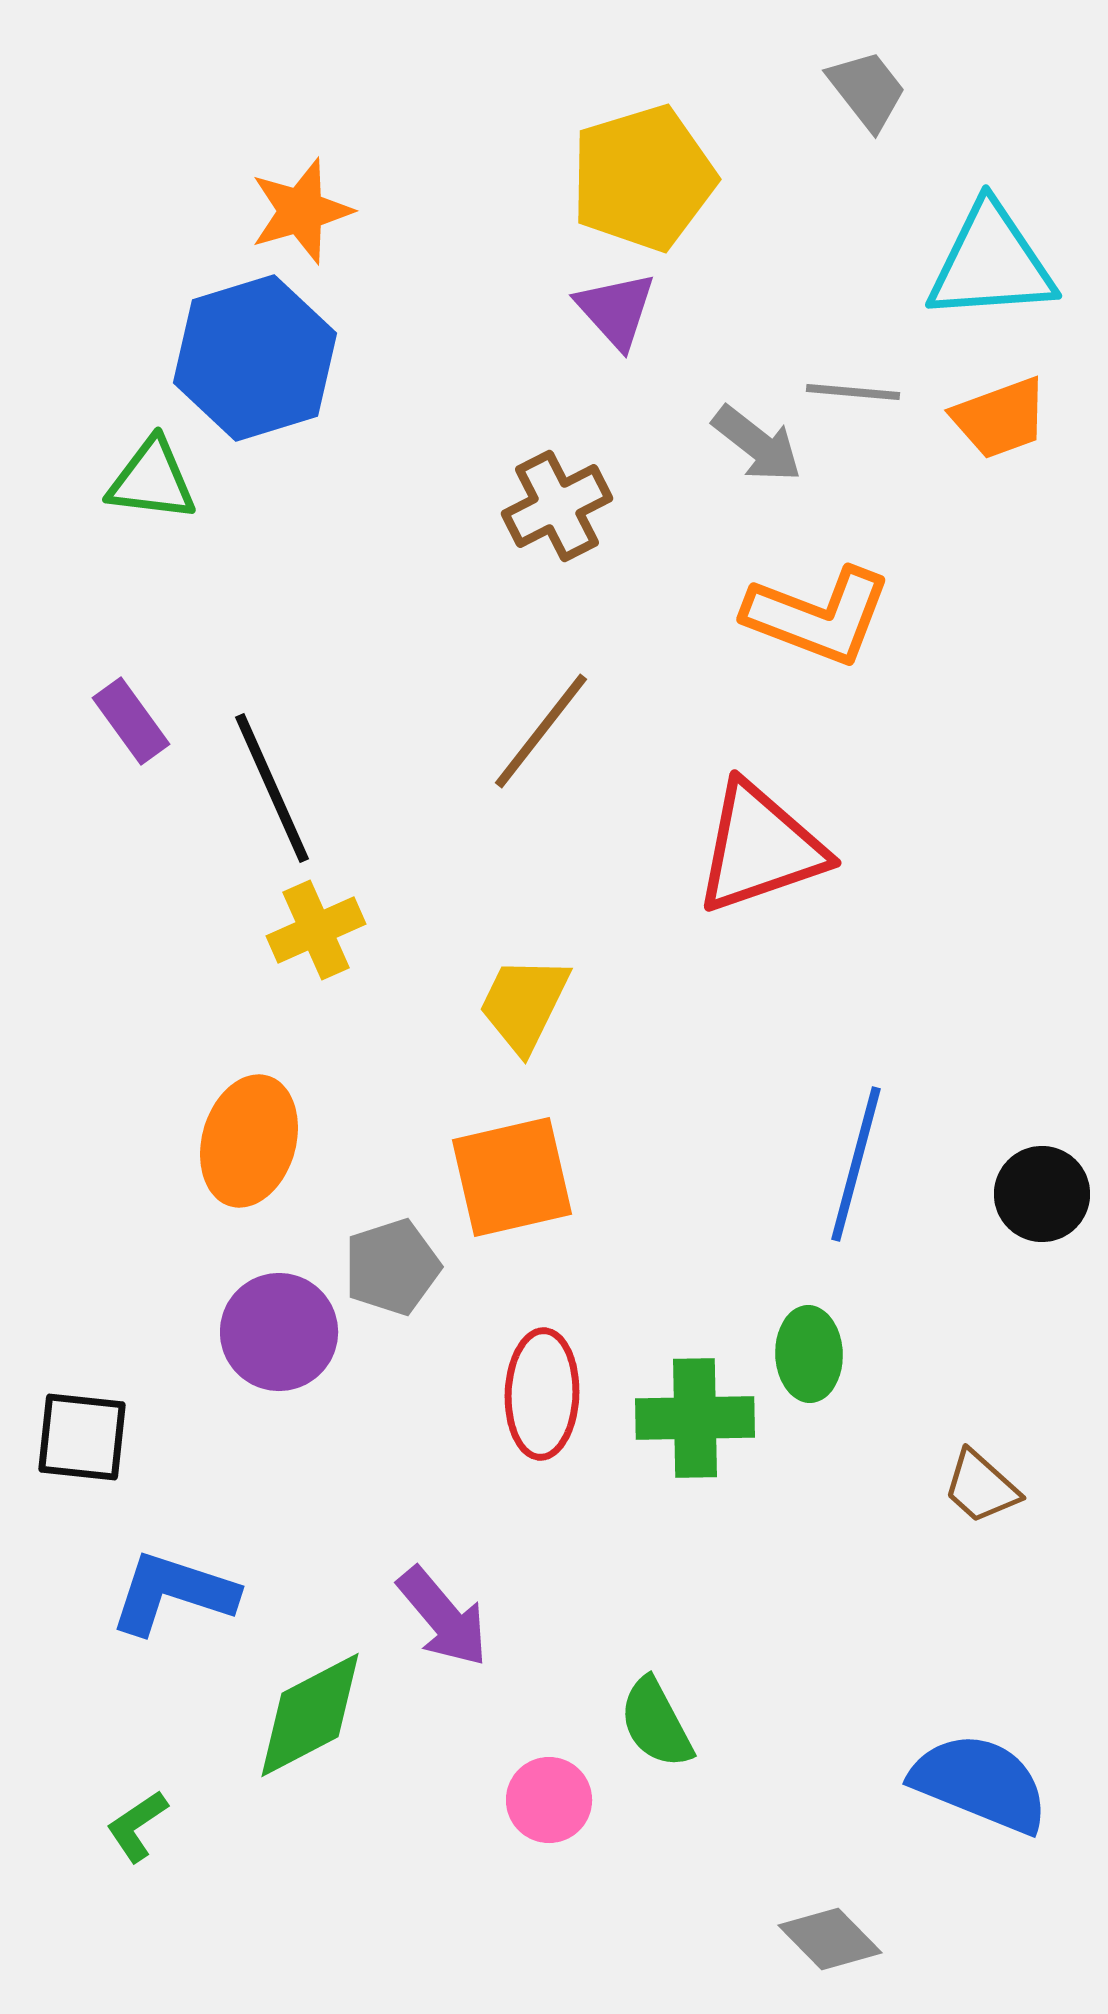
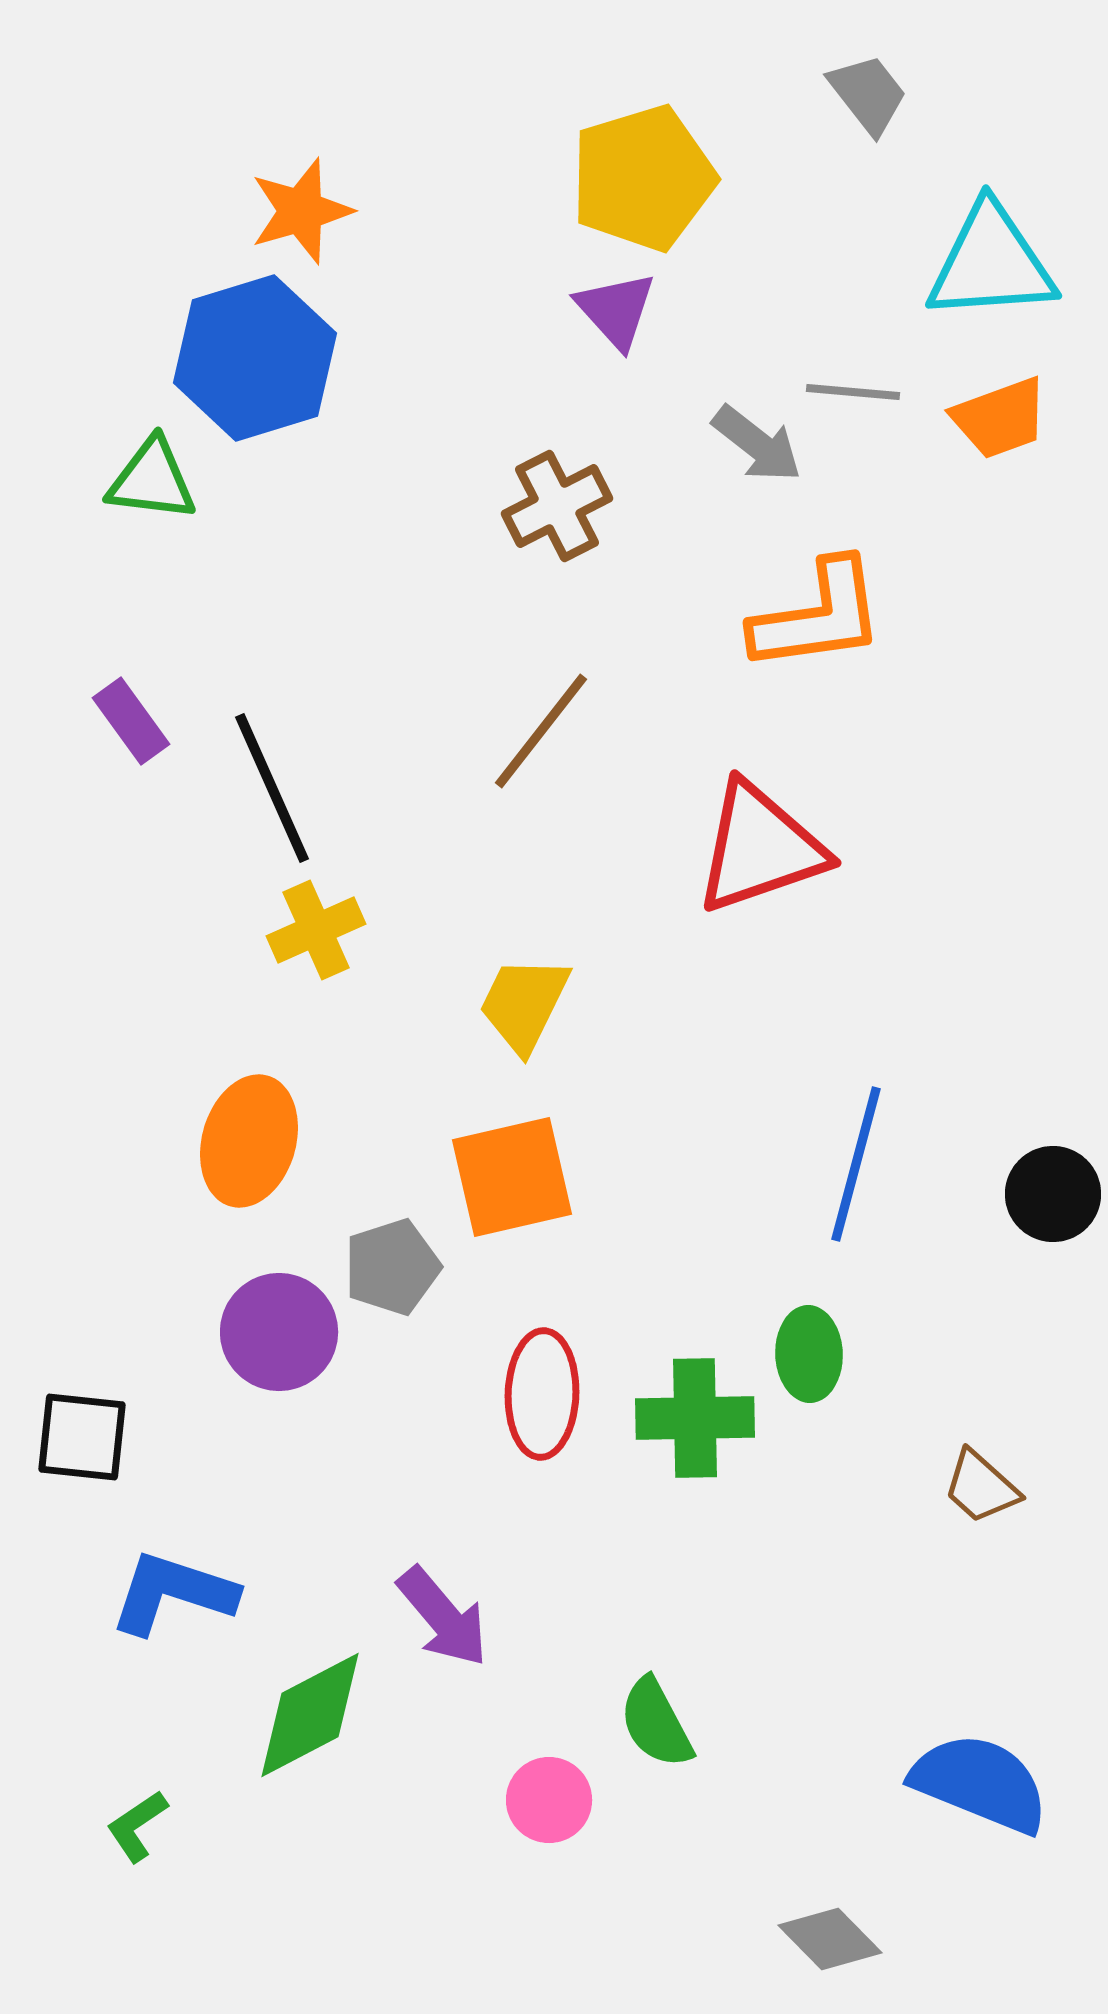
gray trapezoid: moved 1 px right, 4 px down
orange L-shape: rotated 29 degrees counterclockwise
black circle: moved 11 px right
